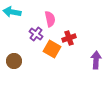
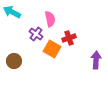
cyan arrow: rotated 18 degrees clockwise
